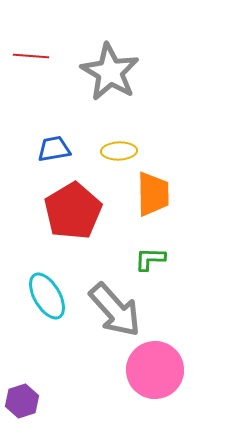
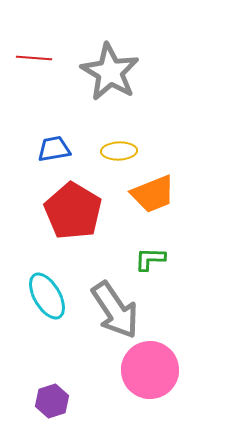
red line: moved 3 px right, 2 px down
orange trapezoid: rotated 69 degrees clockwise
red pentagon: rotated 10 degrees counterclockwise
gray arrow: rotated 8 degrees clockwise
pink circle: moved 5 px left
purple hexagon: moved 30 px right
